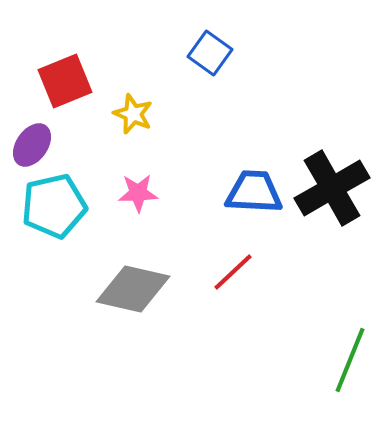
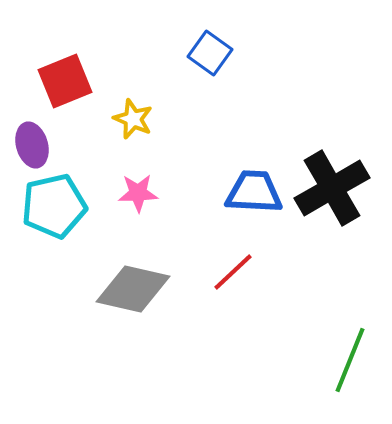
yellow star: moved 5 px down
purple ellipse: rotated 51 degrees counterclockwise
